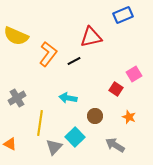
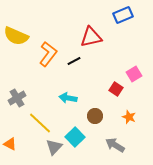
yellow line: rotated 55 degrees counterclockwise
